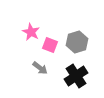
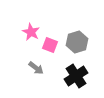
gray arrow: moved 4 px left
